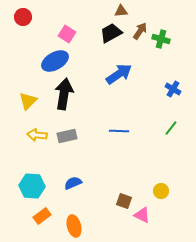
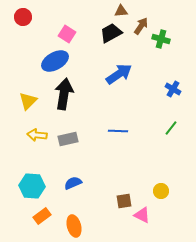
brown arrow: moved 1 px right, 5 px up
blue line: moved 1 px left
gray rectangle: moved 1 px right, 3 px down
brown square: rotated 28 degrees counterclockwise
